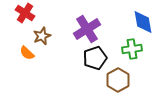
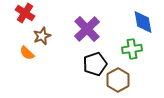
purple cross: rotated 12 degrees counterclockwise
black pentagon: moved 6 px down
